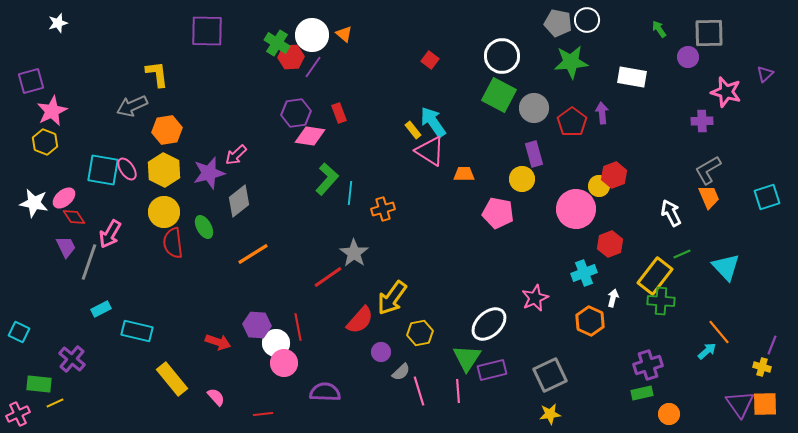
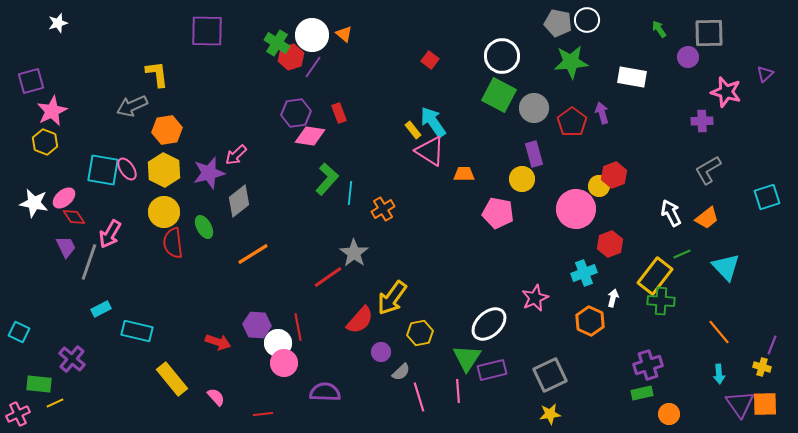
red hexagon at (291, 57): rotated 15 degrees counterclockwise
purple arrow at (602, 113): rotated 10 degrees counterclockwise
orange trapezoid at (709, 197): moved 2 px left, 21 px down; rotated 75 degrees clockwise
orange cross at (383, 209): rotated 15 degrees counterclockwise
white circle at (276, 343): moved 2 px right
cyan arrow at (707, 351): moved 12 px right, 23 px down; rotated 126 degrees clockwise
pink line at (419, 391): moved 6 px down
